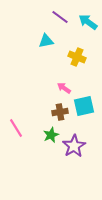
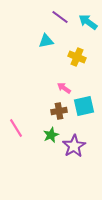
brown cross: moved 1 px left, 1 px up
